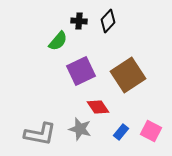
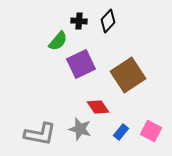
purple square: moved 7 px up
